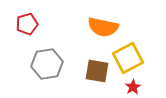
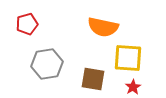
yellow square: rotated 32 degrees clockwise
brown square: moved 4 px left, 8 px down
